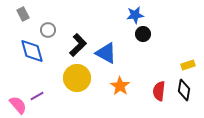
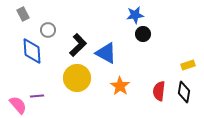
blue diamond: rotated 12 degrees clockwise
black diamond: moved 2 px down
purple line: rotated 24 degrees clockwise
